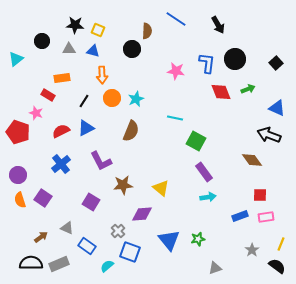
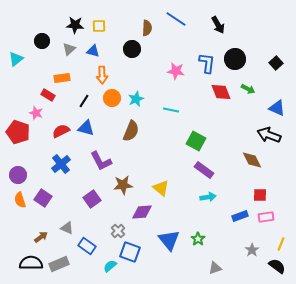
yellow square at (98, 30): moved 1 px right, 4 px up; rotated 24 degrees counterclockwise
brown semicircle at (147, 31): moved 3 px up
gray triangle at (69, 49): rotated 40 degrees counterclockwise
green arrow at (248, 89): rotated 48 degrees clockwise
cyan line at (175, 118): moved 4 px left, 8 px up
blue triangle at (86, 128): rotated 42 degrees clockwise
brown diamond at (252, 160): rotated 10 degrees clockwise
purple rectangle at (204, 172): moved 2 px up; rotated 18 degrees counterclockwise
purple square at (91, 202): moved 1 px right, 3 px up; rotated 24 degrees clockwise
purple diamond at (142, 214): moved 2 px up
green star at (198, 239): rotated 24 degrees counterclockwise
cyan semicircle at (107, 266): moved 3 px right
